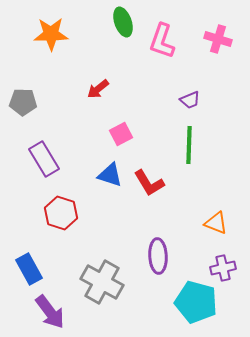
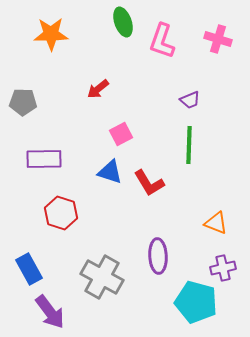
purple rectangle: rotated 60 degrees counterclockwise
blue triangle: moved 3 px up
gray cross: moved 5 px up
